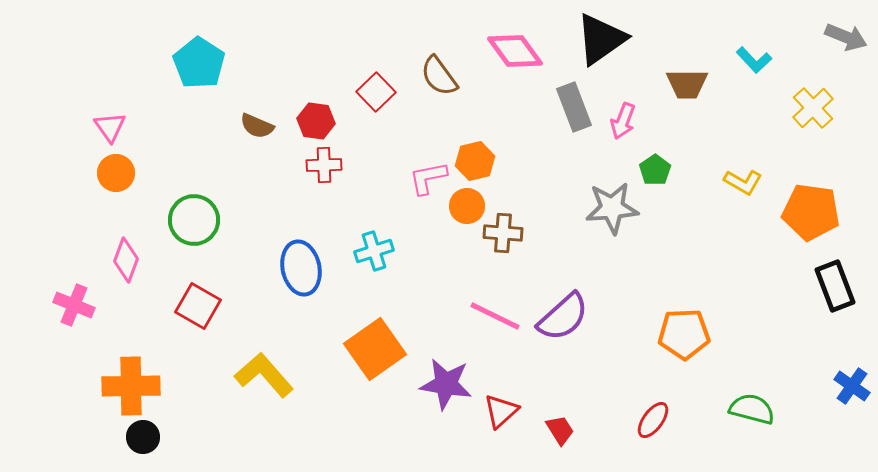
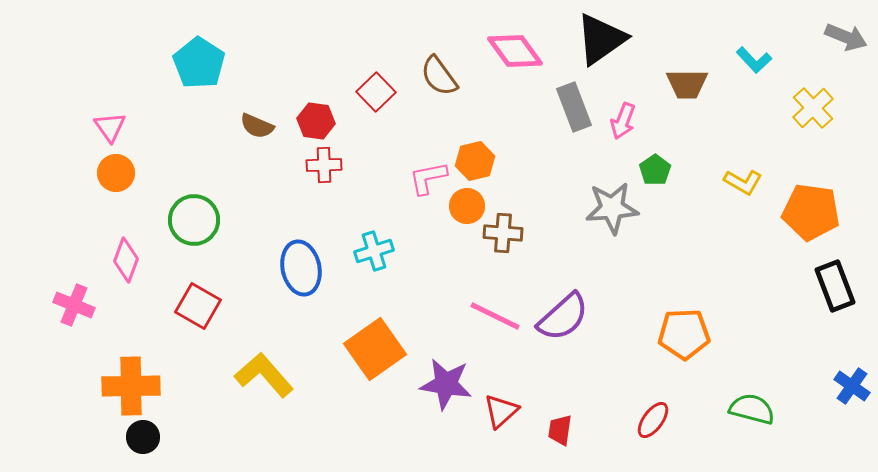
red trapezoid at (560, 430): rotated 140 degrees counterclockwise
